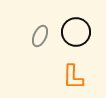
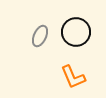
orange L-shape: rotated 24 degrees counterclockwise
